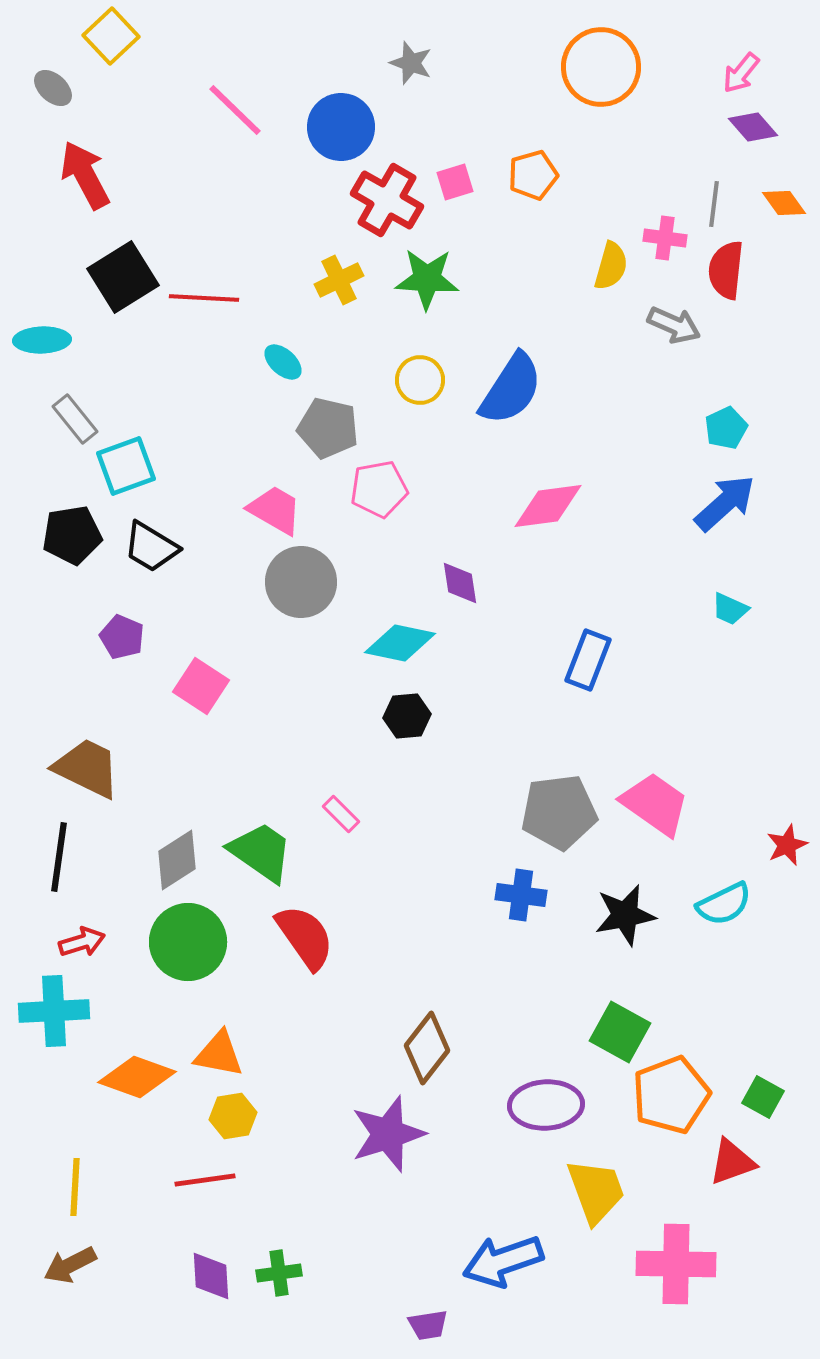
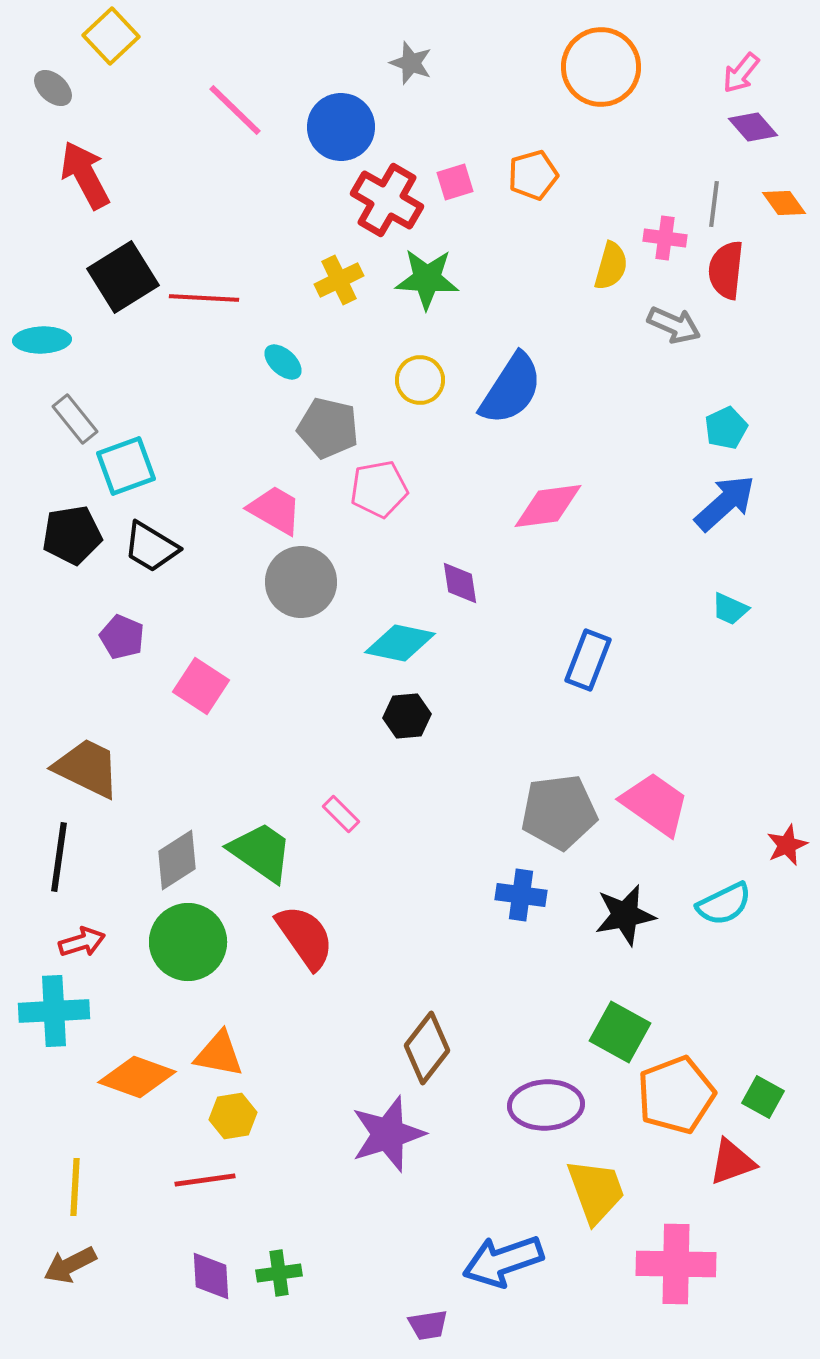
orange pentagon at (671, 1095): moved 5 px right
